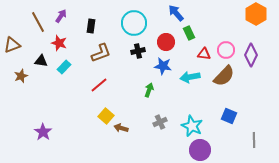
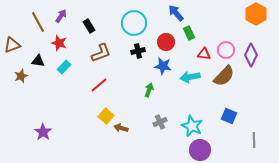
black rectangle: moved 2 px left; rotated 40 degrees counterclockwise
black triangle: moved 3 px left
